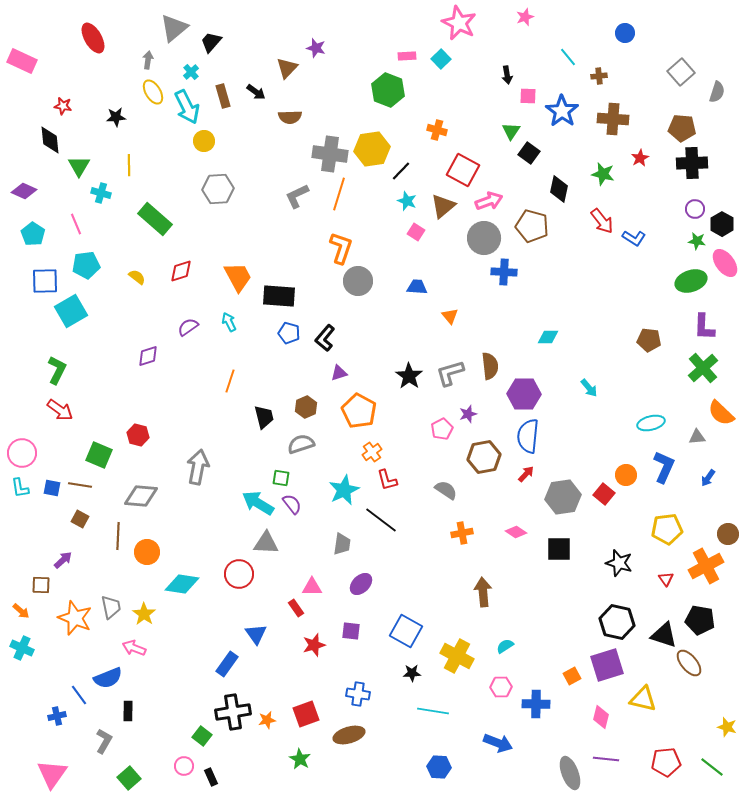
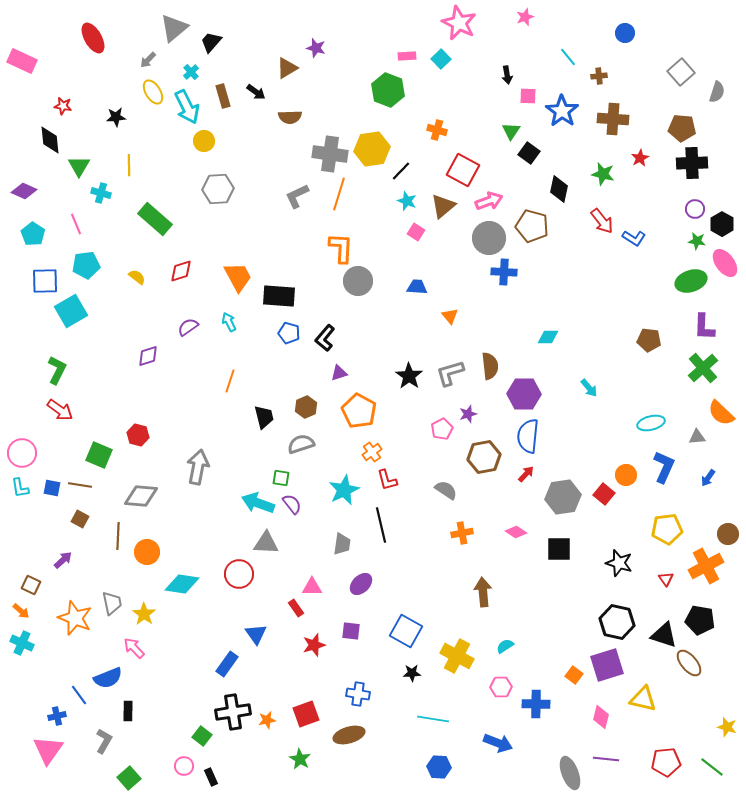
gray arrow at (148, 60): rotated 144 degrees counterclockwise
brown triangle at (287, 68): rotated 15 degrees clockwise
gray circle at (484, 238): moved 5 px right
orange L-shape at (341, 248): rotated 16 degrees counterclockwise
cyan arrow at (258, 503): rotated 12 degrees counterclockwise
black line at (381, 520): moved 5 px down; rotated 40 degrees clockwise
brown square at (41, 585): moved 10 px left; rotated 24 degrees clockwise
gray trapezoid at (111, 607): moved 1 px right, 4 px up
cyan cross at (22, 648): moved 5 px up
pink arrow at (134, 648): rotated 25 degrees clockwise
orange square at (572, 676): moved 2 px right, 1 px up; rotated 24 degrees counterclockwise
cyan line at (433, 711): moved 8 px down
pink triangle at (52, 774): moved 4 px left, 24 px up
